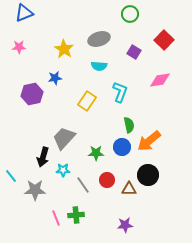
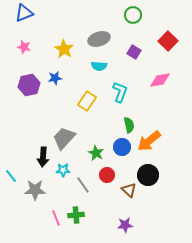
green circle: moved 3 px right, 1 px down
red square: moved 4 px right, 1 px down
pink star: moved 5 px right; rotated 16 degrees clockwise
purple hexagon: moved 3 px left, 9 px up
green star: rotated 28 degrees clockwise
black arrow: rotated 12 degrees counterclockwise
red circle: moved 5 px up
brown triangle: moved 1 px down; rotated 42 degrees clockwise
